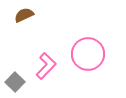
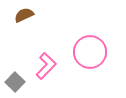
pink circle: moved 2 px right, 2 px up
